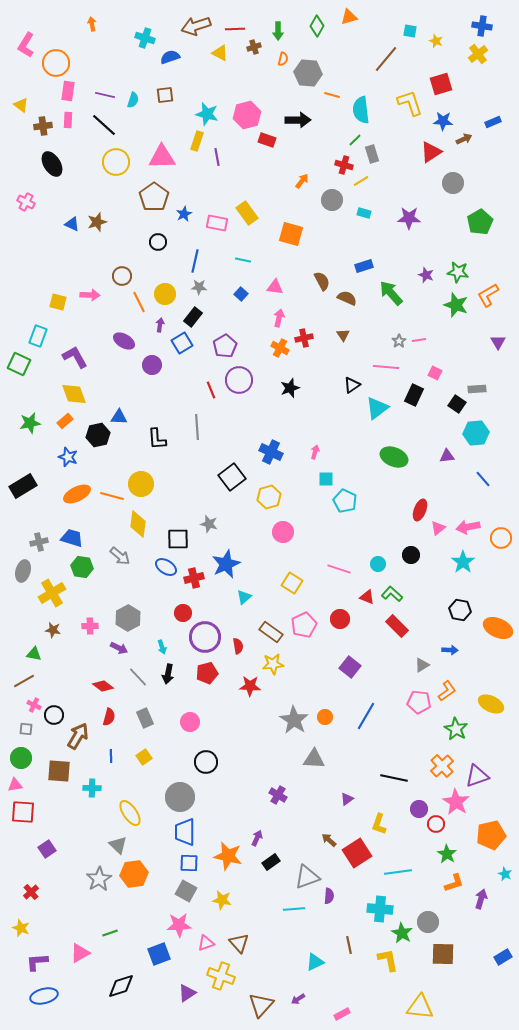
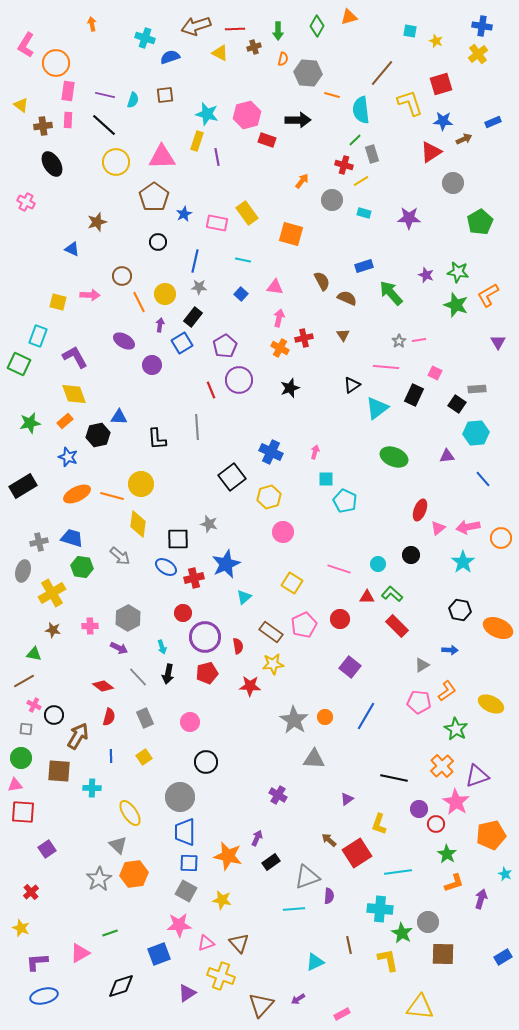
brown line at (386, 59): moved 4 px left, 14 px down
blue triangle at (72, 224): moved 25 px down
red triangle at (367, 597): rotated 21 degrees counterclockwise
